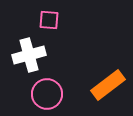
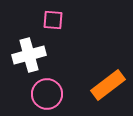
pink square: moved 4 px right
